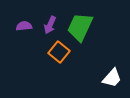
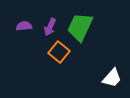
purple arrow: moved 2 px down
